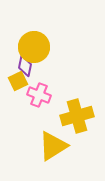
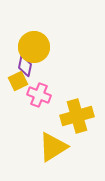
yellow triangle: moved 1 px down
